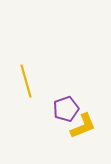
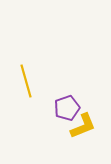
purple pentagon: moved 1 px right, 1 px up
